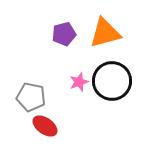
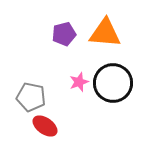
orange triangle: rotated 20 degrees clockwise
black circle: moved 1 px right, 2 px down
